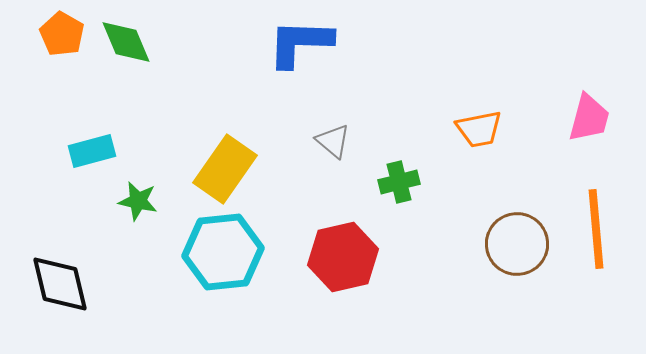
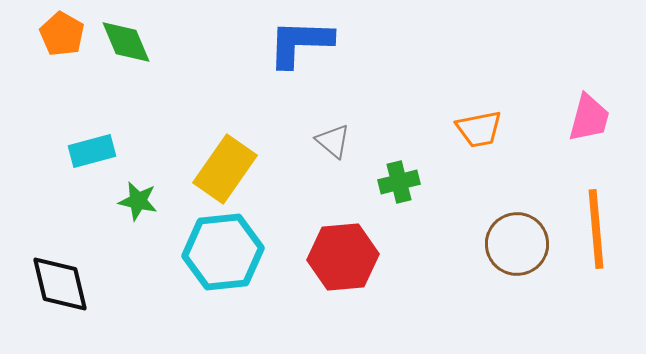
red hexagon: rotated 8 degrees clockwise
